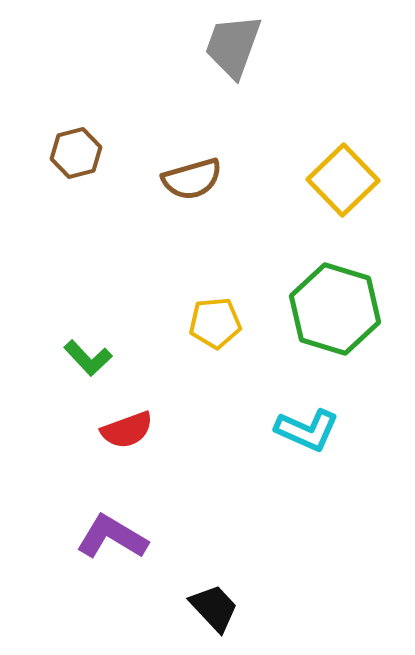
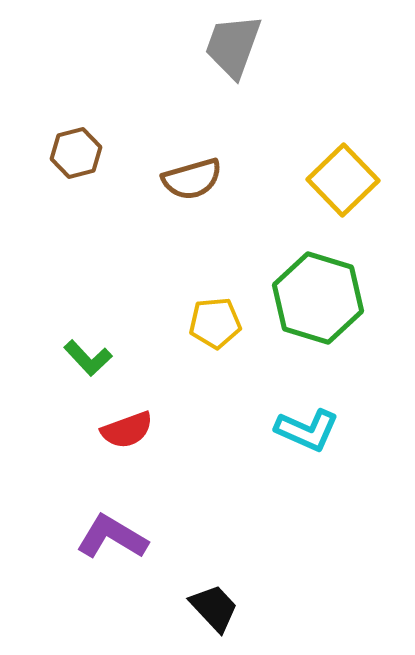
green hexagon: moved 17 px left, 11 px up
